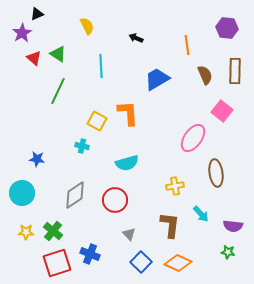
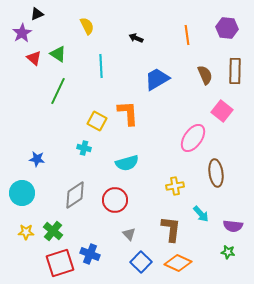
orange line: moved 10 px up
cyan cross: moved 2 px right, 2 px down
brown L-shape: moved 1 px right, 4 px down
red square: moved 3 px right
